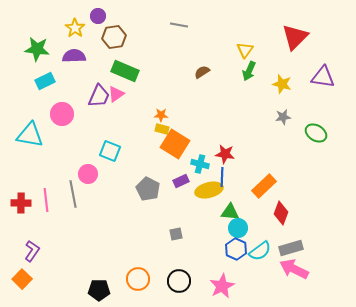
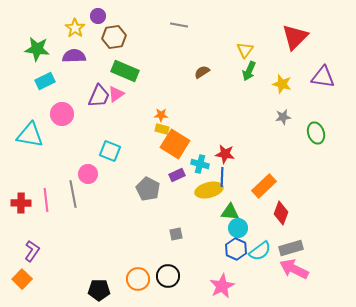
green ellipse at (316, 133): rotated 40 degrees clockwise
purple rectangle at (181, 181): moved 4 px left, 6 px up
black circle at (179, 281): moved 11 px left, 5 px up
